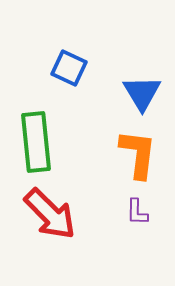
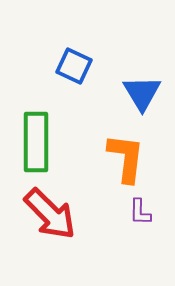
blue square: moved 5 px right, 2 px up
green rectangle: rotated 6 degrees clockwise
orange L-shape: moved 12 px left, 4 px down
purple L-shape: moved 3 px right
